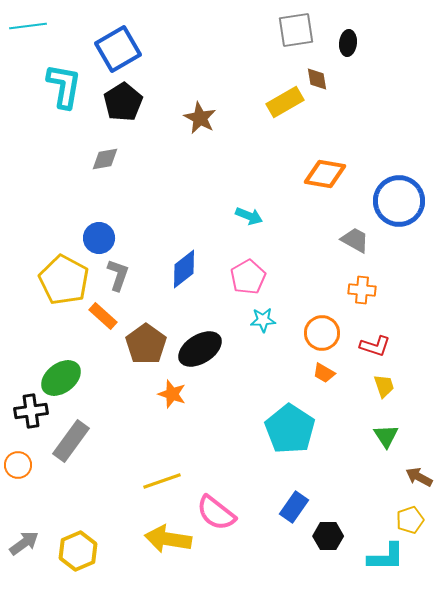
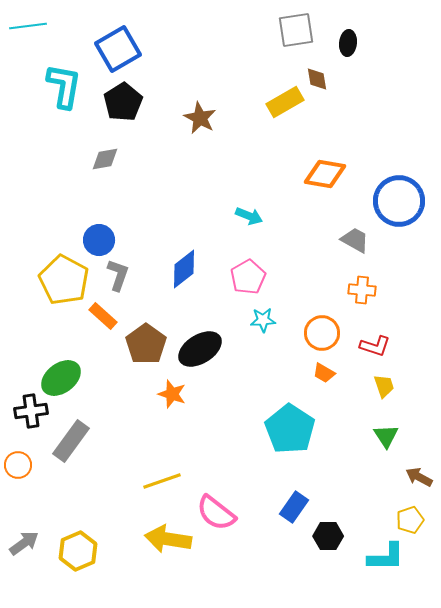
blue circle at (99, 238): moved 2 px down
